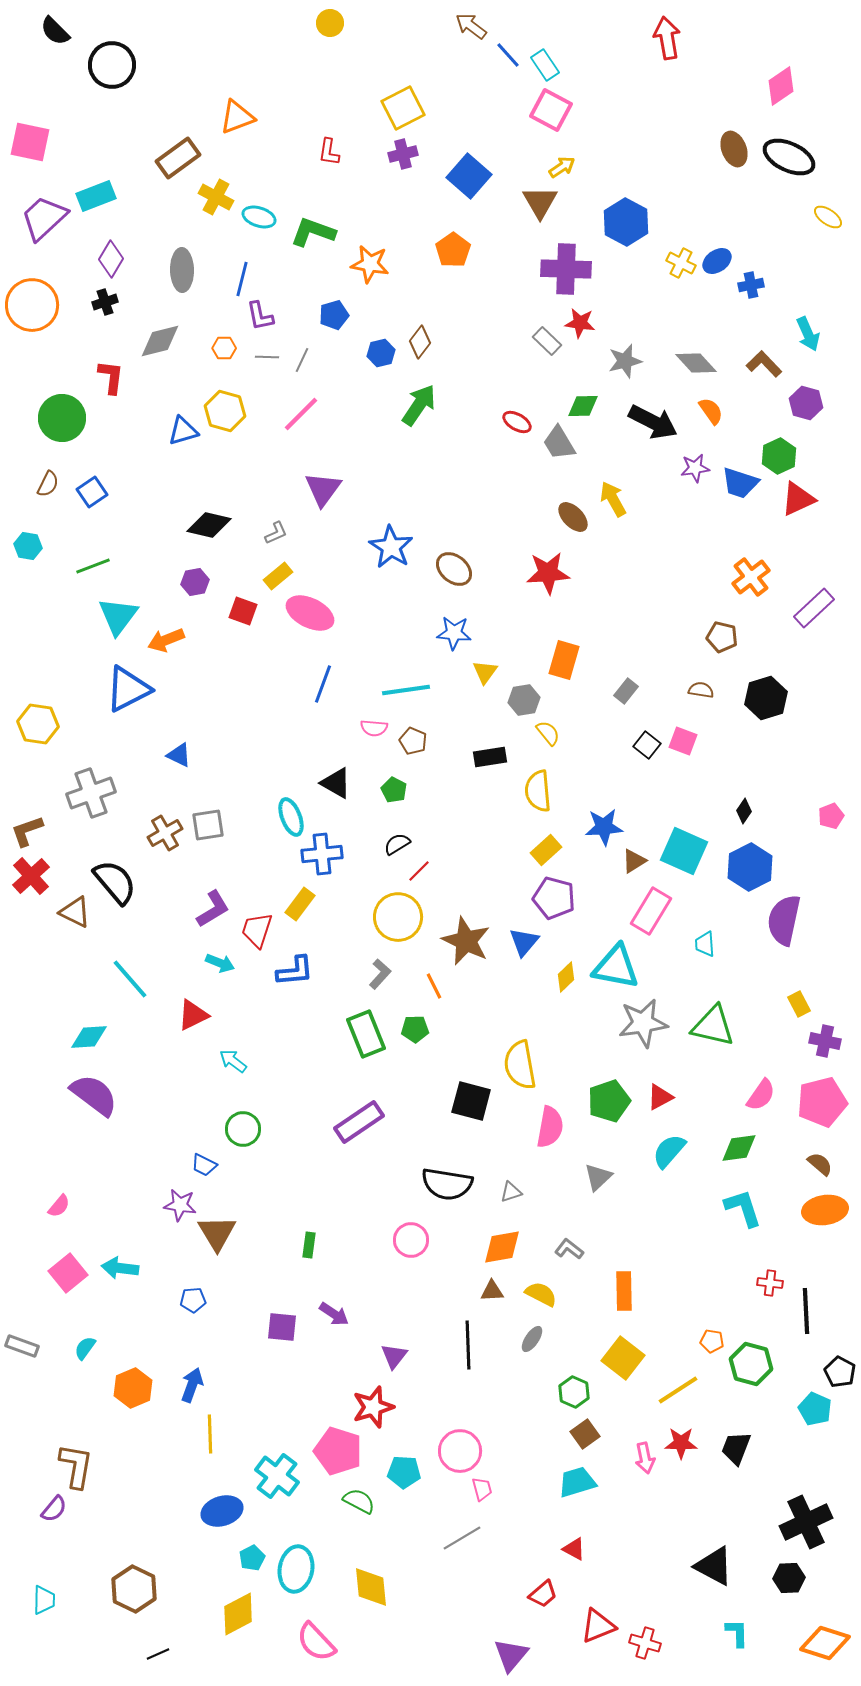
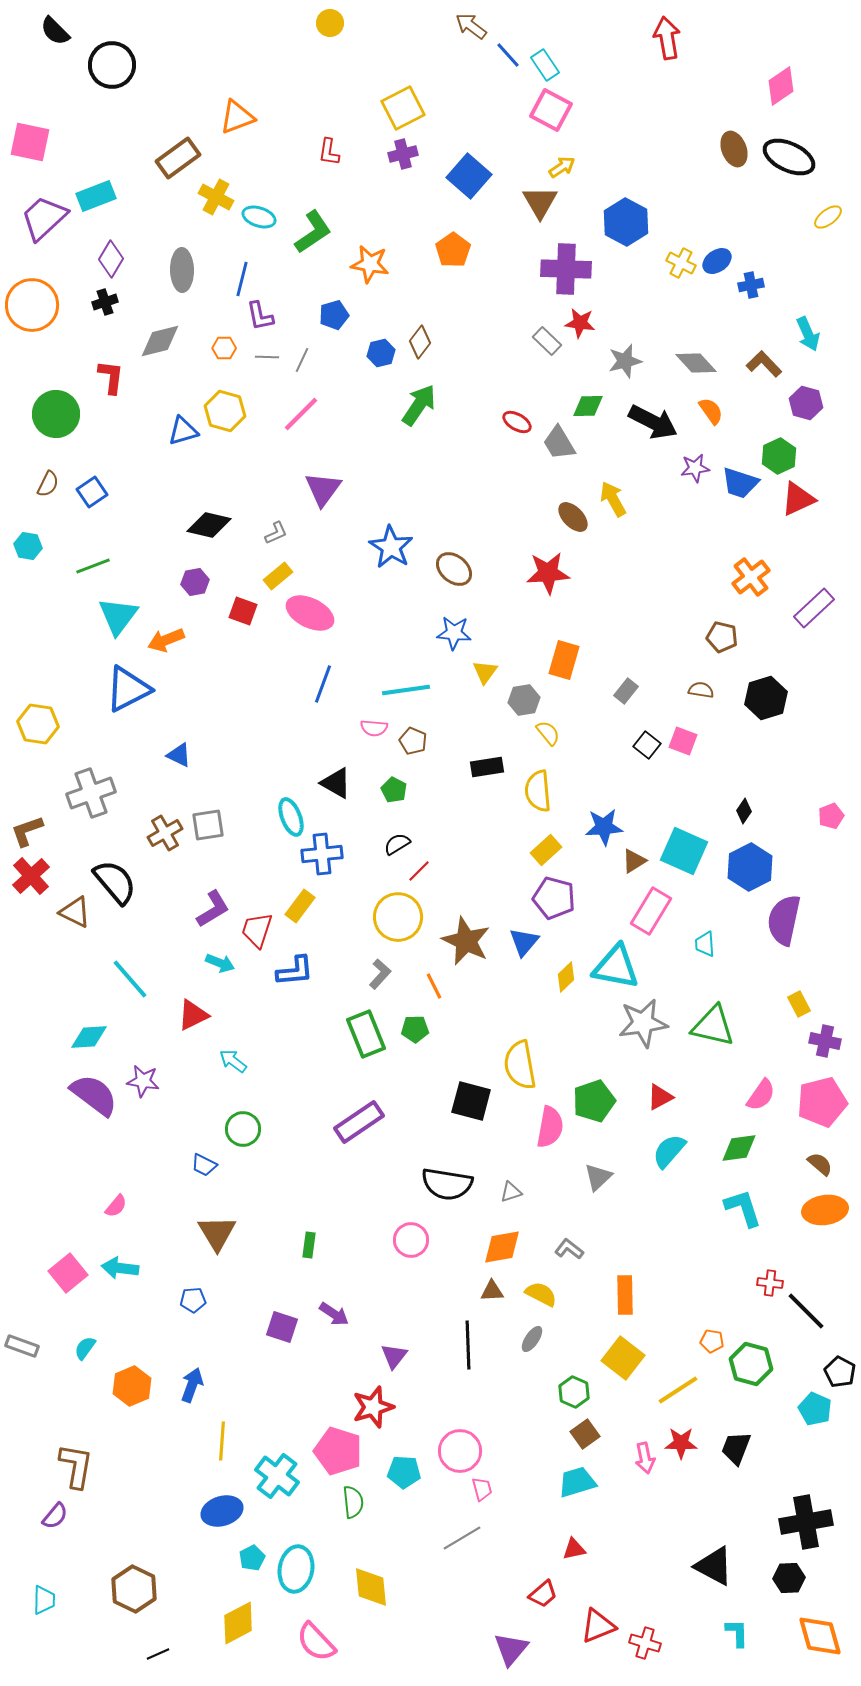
yellow ellipse at (828, 217): rotated 72 degrees counterclockwise
green L-shape at (313, 232): rotated 126 degrees clockwise
green diamond at (583, 406): moved 5 px right
green circle at (62, 418): moved 6 px left, 4 px up
black rectangle at (490, 757): moved 3 px left, 10 px down
yellow rectangle at (300, 904): moved 2 px down
green pentagon at (609, 1101): moved 15 px left
purple star at (180, 1205): moved 37 px left, 124 px up
pink semicircle at (59, 1206): moved 57 px right
orange rectangle at (624, 1291): moved 1 px right, 4 px down
black line at (806, 1311): rotated 42 degrees counterclockwise
purple square at (282, 1327): rotated 12 degrees clockwise
orange hexagon at (133, 1388): moved 1 px left, 2 px up
yellow line at (210, 1434): moved 12 px right, 7 px down; rotated 6 degrees clockwise
green semicircle at (359, 1501): moved 6 px left, 1 px down; rotated 56 degrees clockwise
purple semicircle at (54, 1509): moved 1 px right, 7 px down
black cross at (806, 1522): rotated 15 degrees clockwise
red triangle at (574, 1549): rotated 40 degrees counterclockwise
yellow diamond at (238, 1614): moved 9 px down
orange diamond at (825, 1643): moved 5 px left, 7 px up; rotated 57 degrees clockwise
purple triangle at (511, 1655): moved 6 px up
